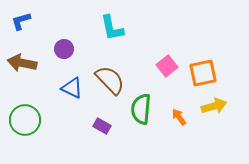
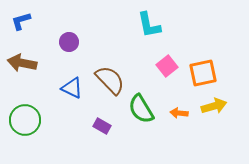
cyan L-shape: moved 37 px right, 3 px up
purple circle: moved 5 px right, 7 px up
green semicircle: rotated 36 degrees counterclockwise
orange arrow: moved 4 px up; rotated 48 degrees counterclockwise
